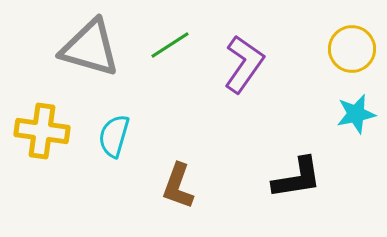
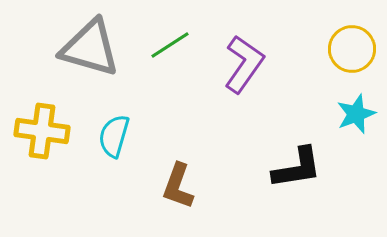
cyan star: rotated 9 degrees counterclockwise
black L-shape: moved 10 px up
